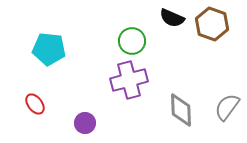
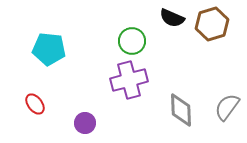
brown hexagon: rotated 24 degrees clockwise
